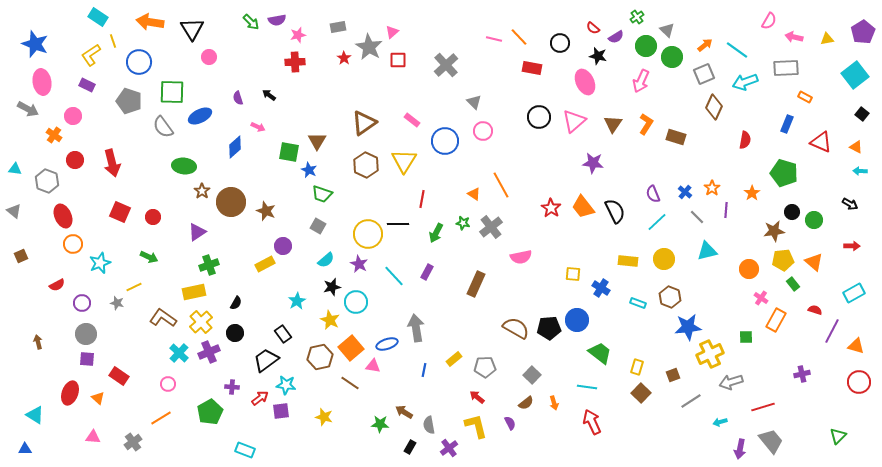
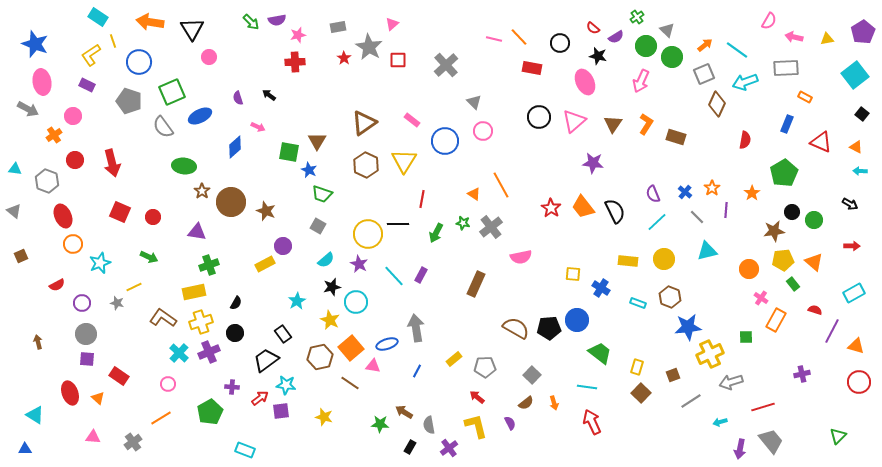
pink triangle at (392, 32): moved 8 px up
green square at (172, 92): rotated 24 degrees counterclockwise
brown diamond at (714, 107): moved 3 px right, 3 px up
orange cross at (54, 135): rotated 21 degrees clockwise
green pentagon at (784, 173): rotated 24 degrees clockwise
purple triangle at (197, 232): rotated 42 degrees clockwise
purple rectangle at (427, 272): moved 6 px left, 3 px down
yellow cross at (201, 322): rotated 25 degrees clockwise
blue line at (424, 370): moved 7 px left, 1 px down; rotated 16 degrees clockwise
red ellipse at (70, 393): rotated 40 degrees counterclockwise
